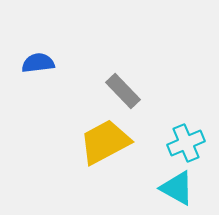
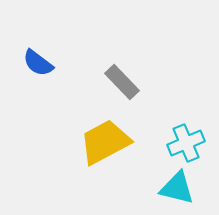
blue semicircle: rotated 136 degrees counterclockwise
gray rectangle: moved 1 px left, 9 px up
cyan triangle: rotated 15 degrees counterclockwise
